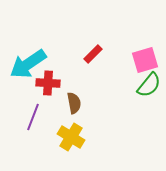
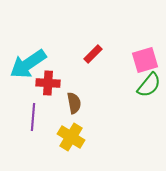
purple line: rotated 16 degrees counterclockwise
